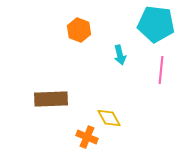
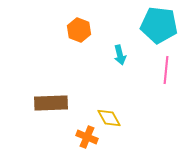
cyan pentagon: moved 3 px right, 1 px down
pink line: moved 5 px right
brown rectangle: moved 4 px down
